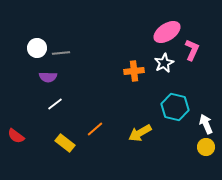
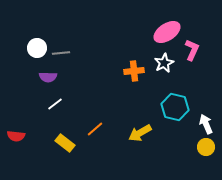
red semicircle: rotated 30 degrees counterclockwise
